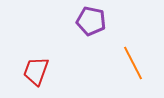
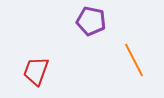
orange line: moved 1 px right, 3 px up
